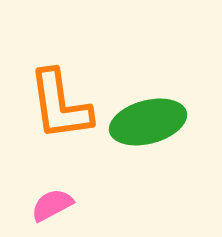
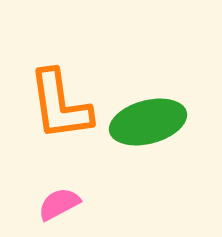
pink semicircle: moved 7 px right, 1 px up
